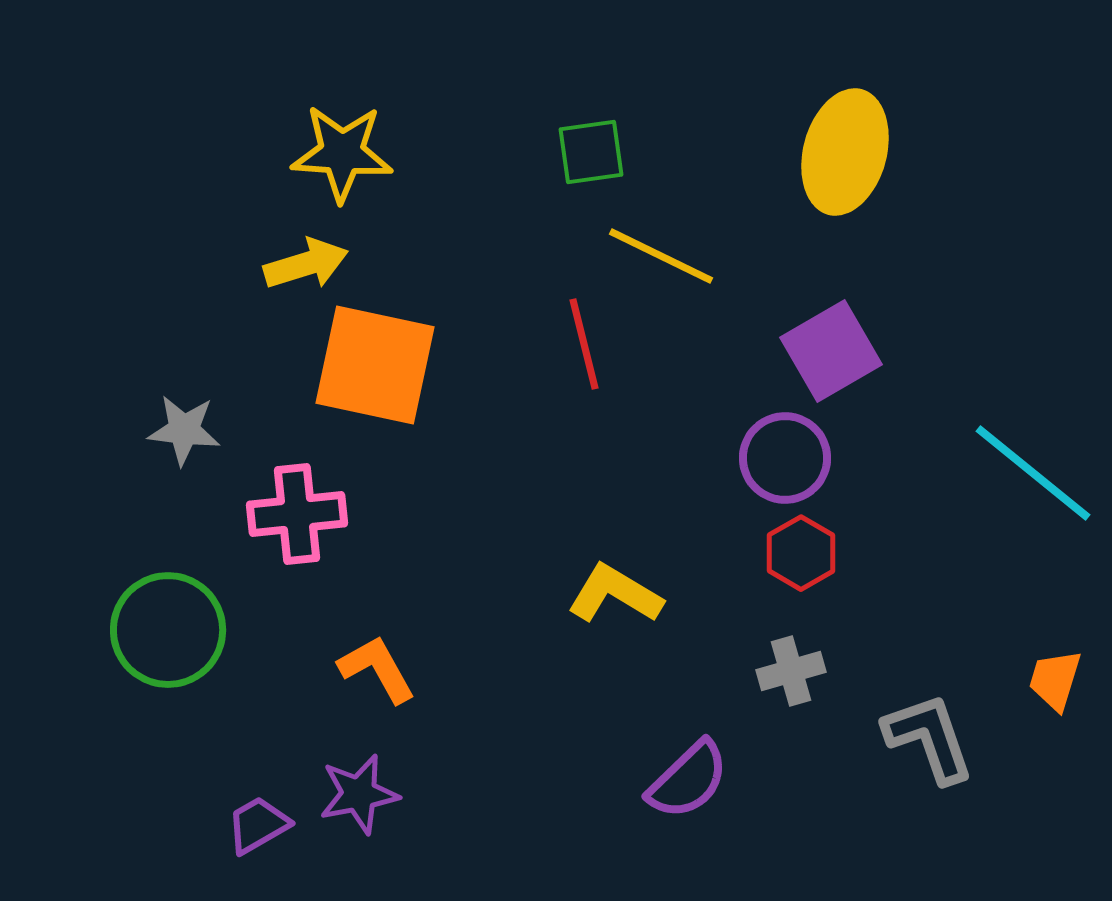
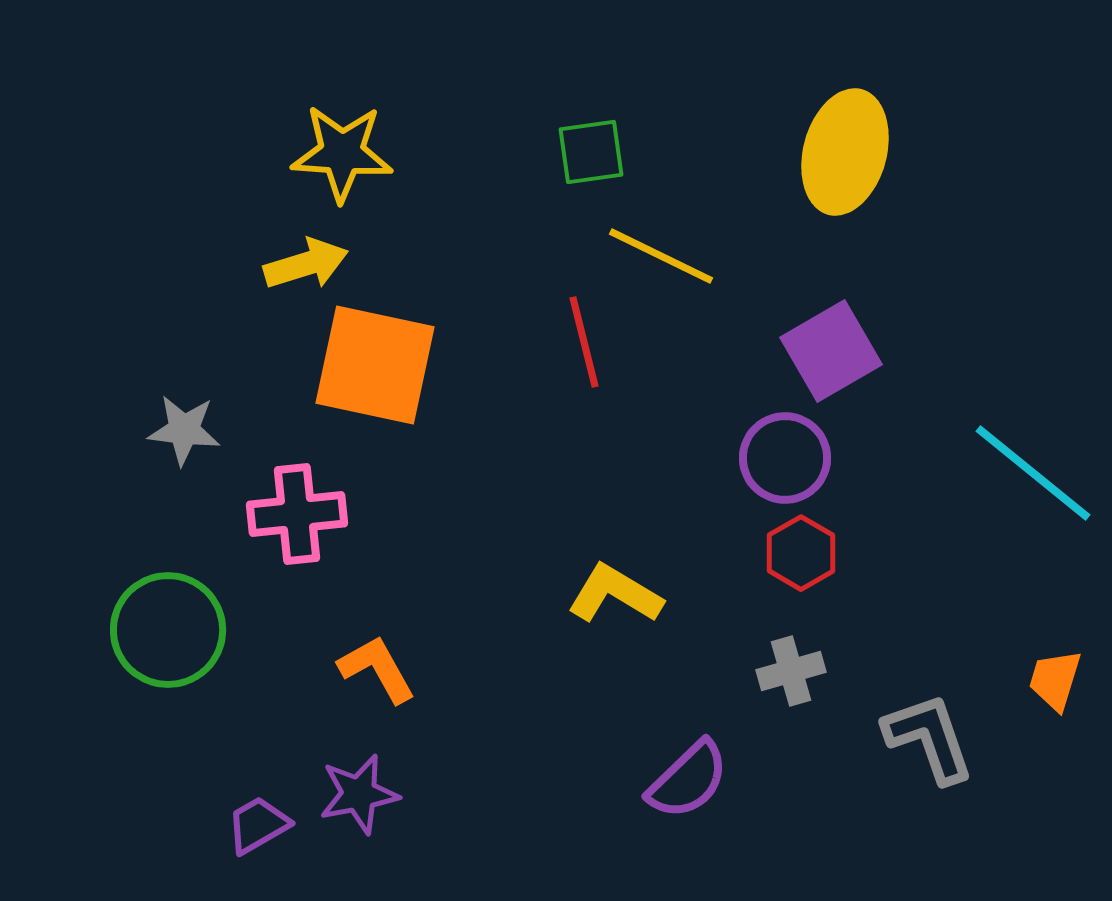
red line: moved 2 px up
